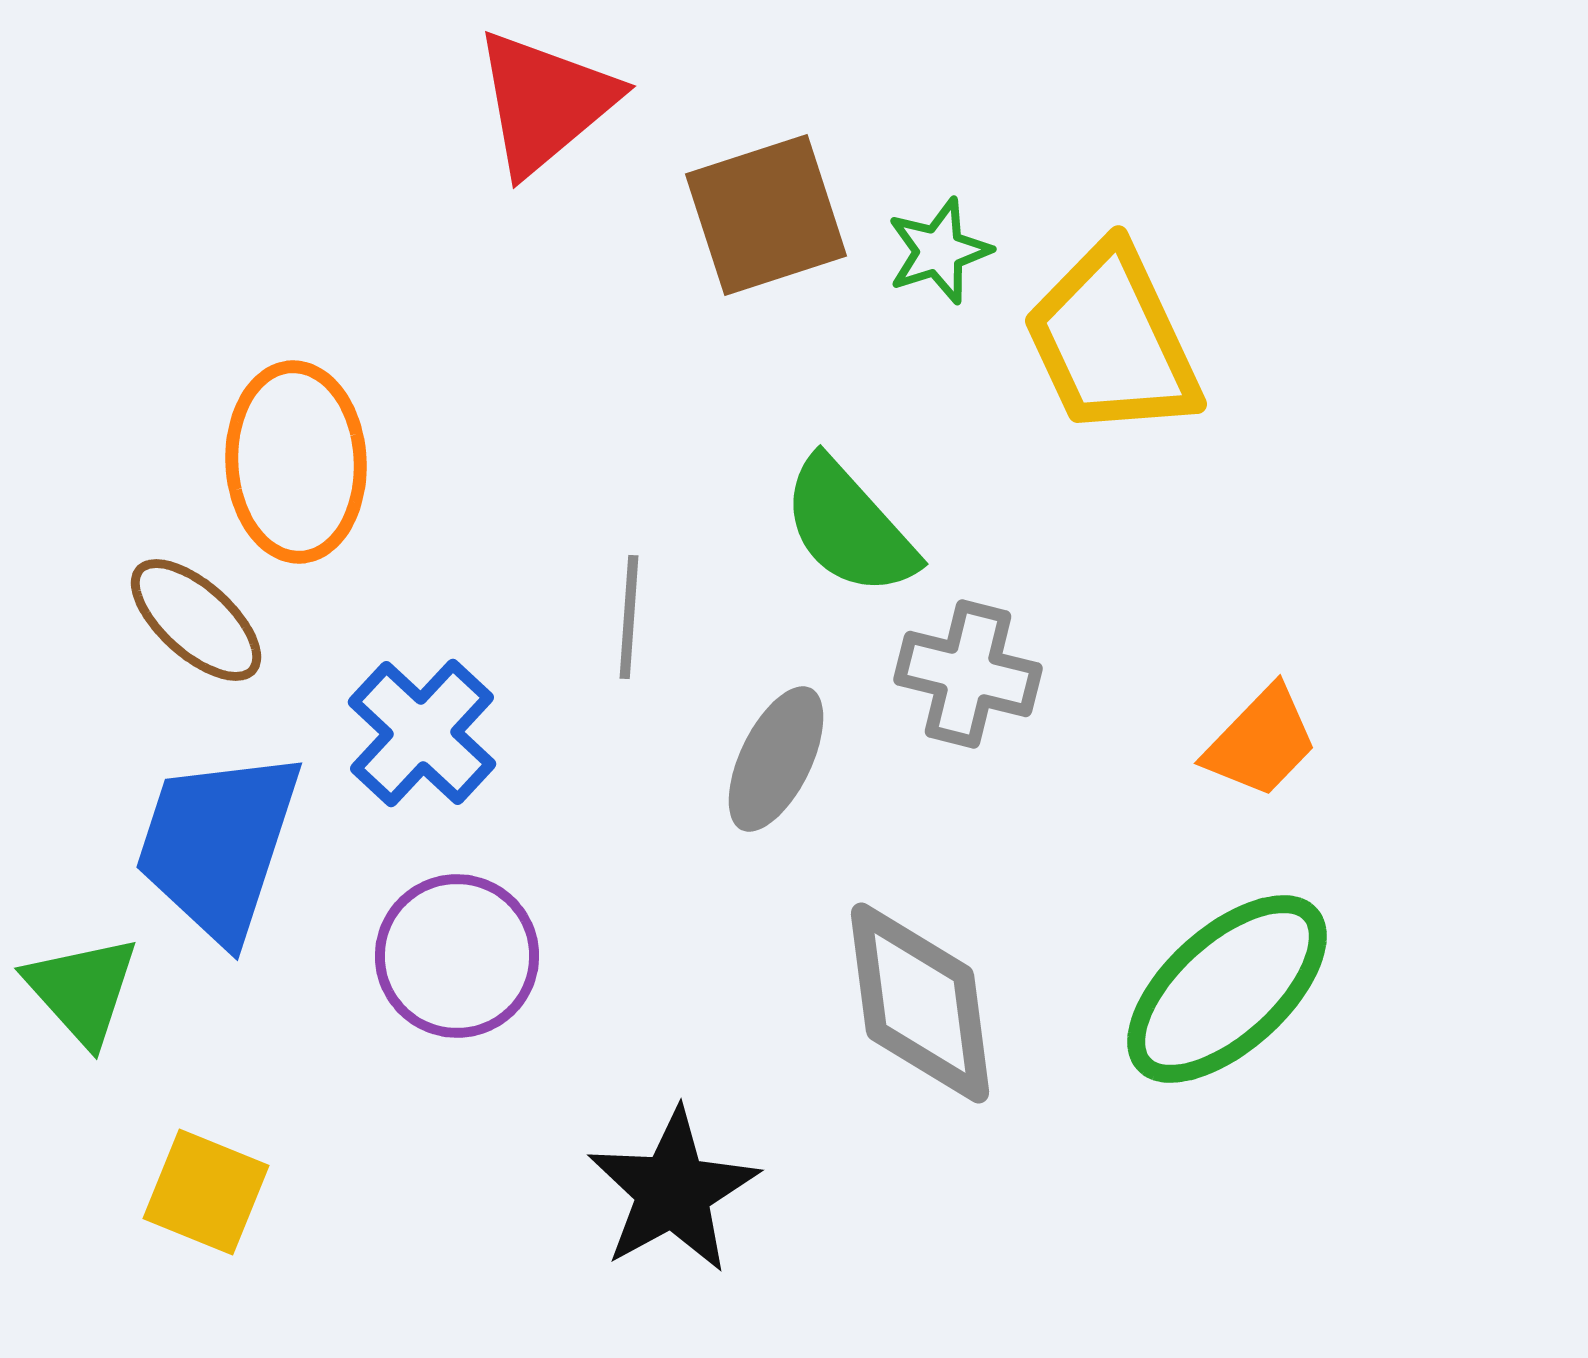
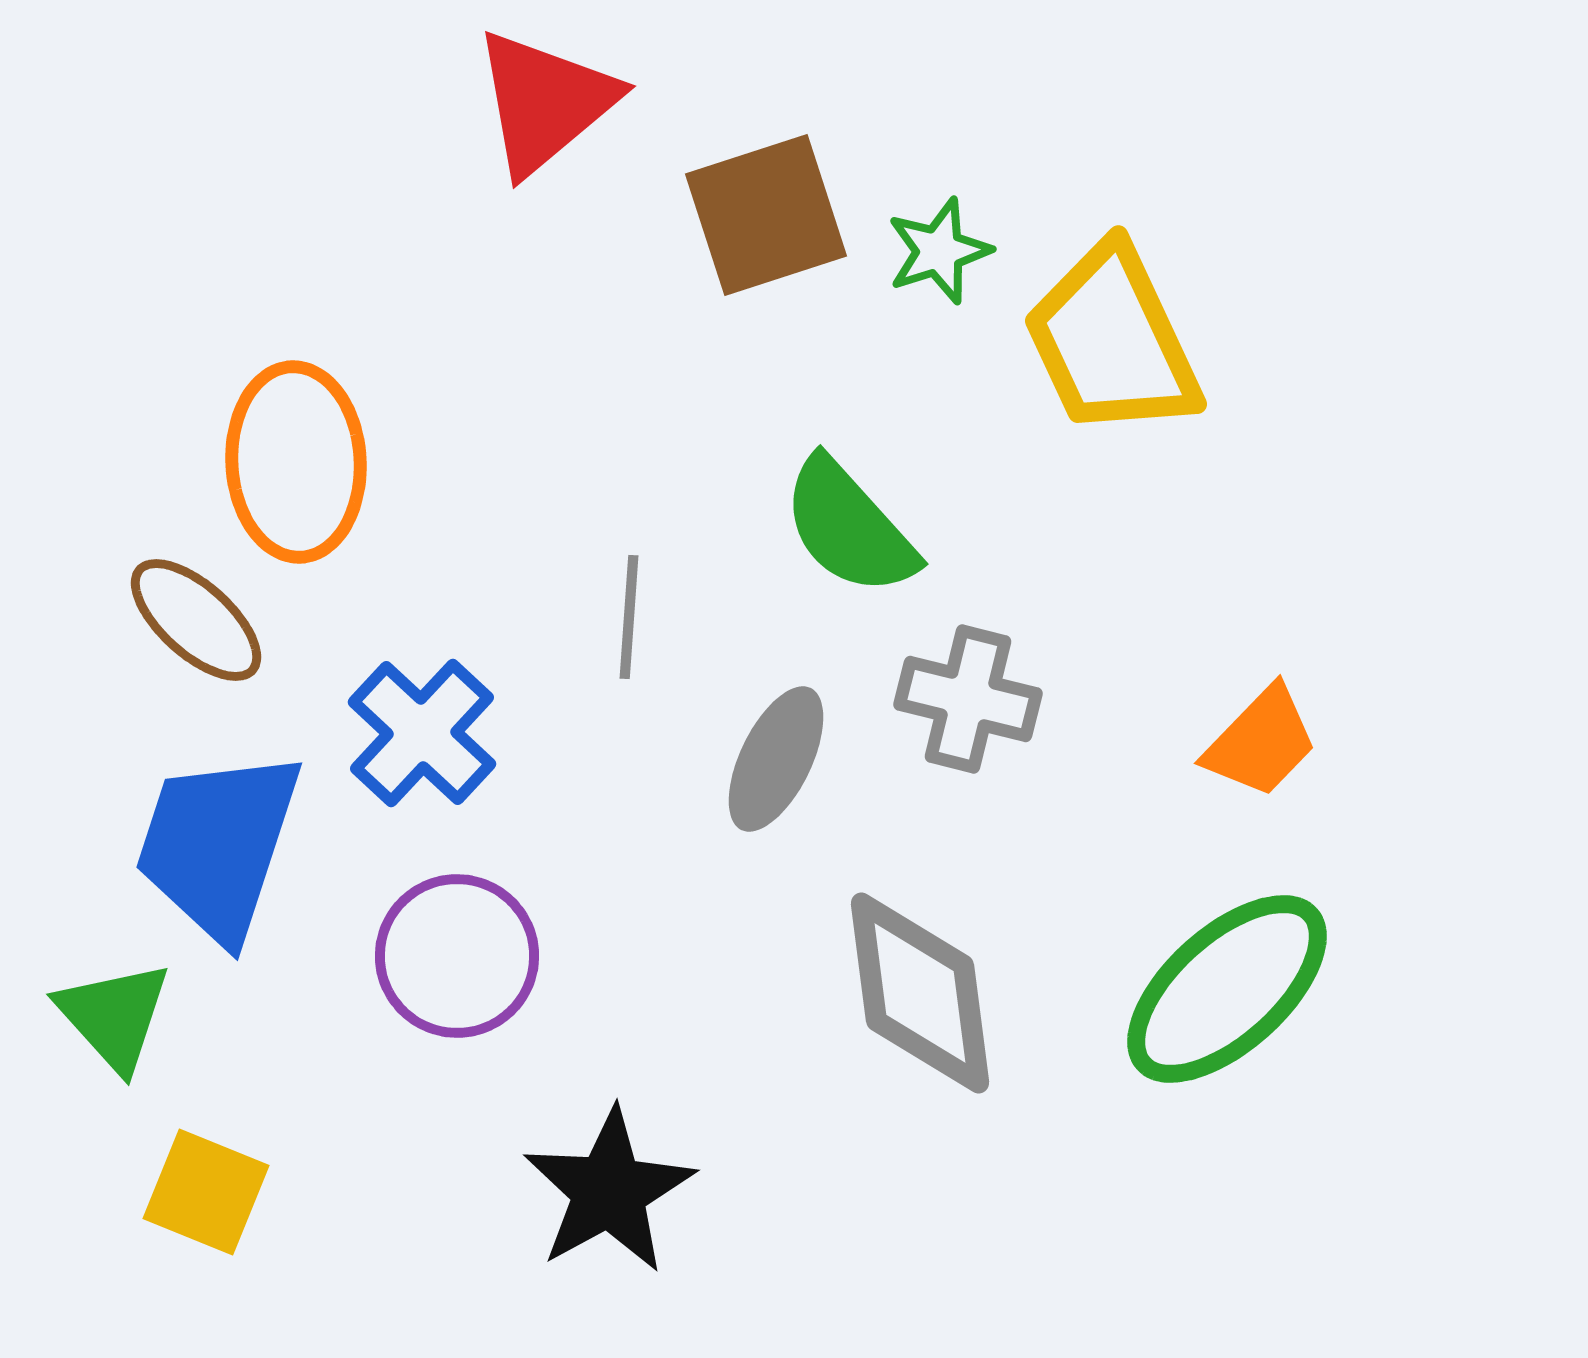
gray cross: moved 25 px down
green triangle: moved 32 px right, 26 px down
gray diamond: moved 10 px up
black star: moved 64 px left
